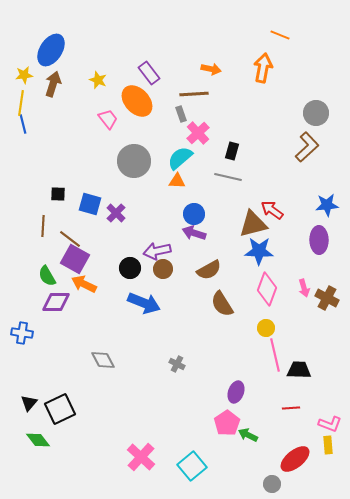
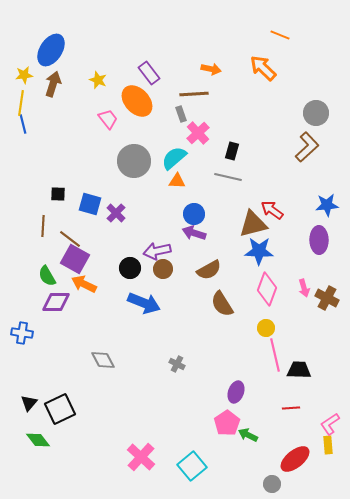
orange arrow at (263, 68): rotated 56 degrees counterclockwise
cyan semicircle at (180, 158): moved 6 px left
pink L-shape at (330, 424): rotated 125 degrees clockwise
